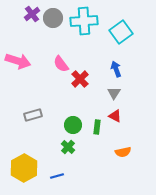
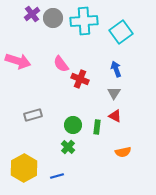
red cross: rotated 24 degrees counterclockwise
